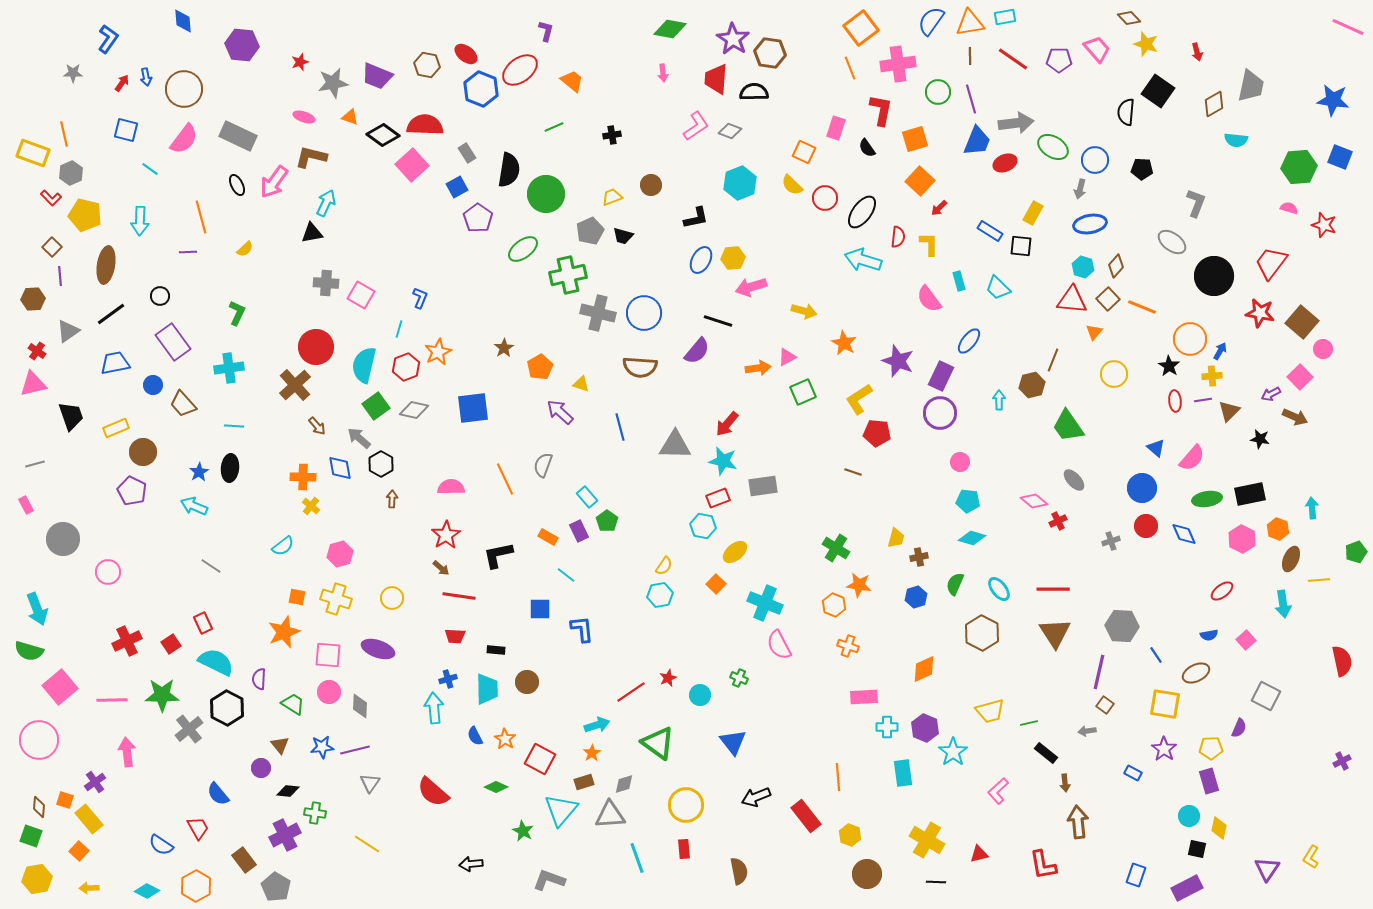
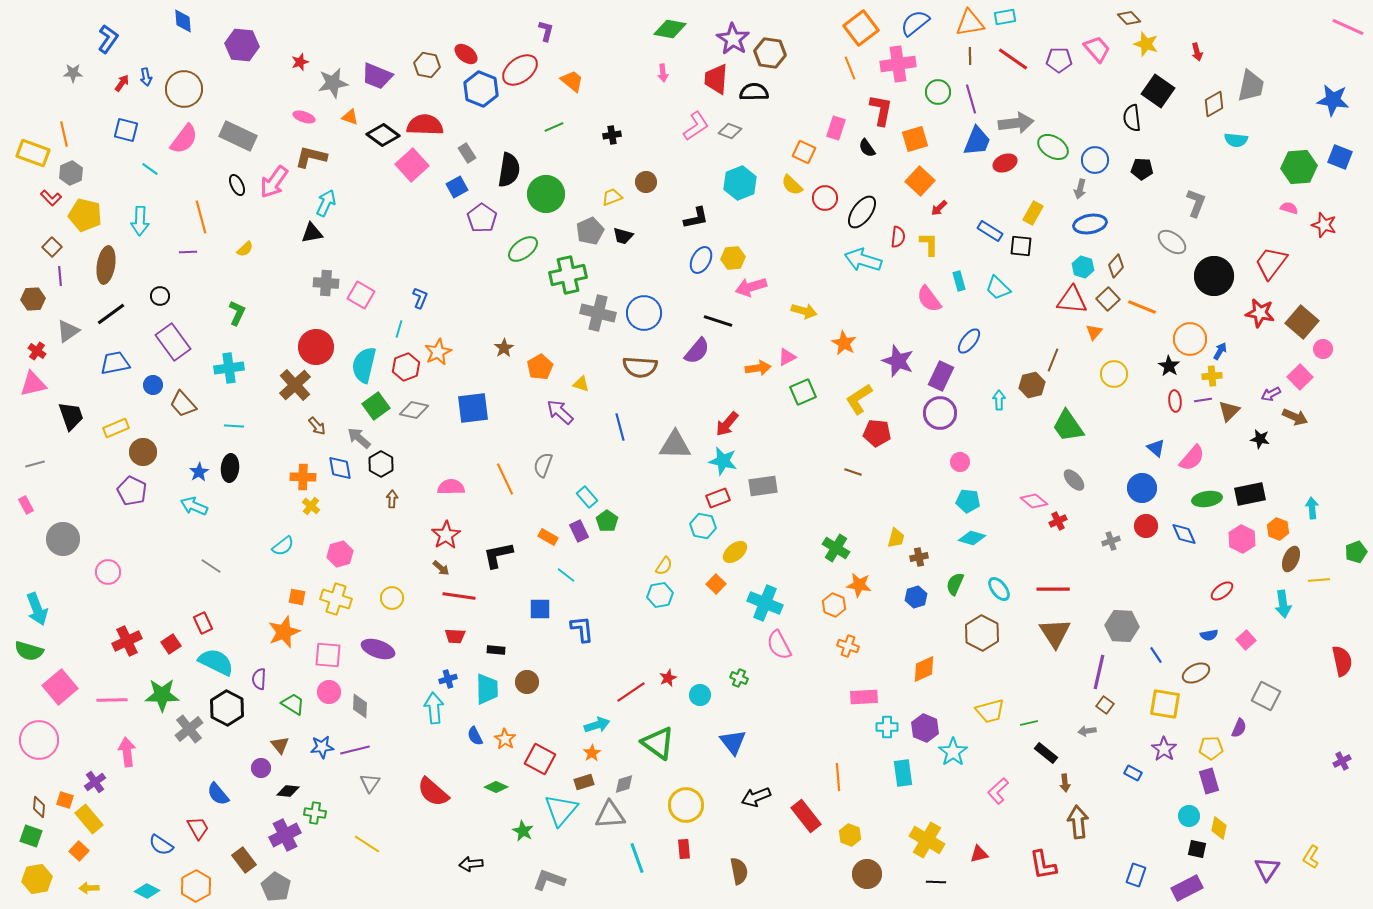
blue semicircle at (931, 21): moved 16 px left, 2 px down; rotated 16 degrees clockwise
black semicircle at (1126, 112): moved 6 px right, 6 px down; rotated 12 degrees counterclockwise
brown circle at (651, 185): moved 5 px left, 3 px up
purple pentagon at (478, 218): moved 4 px right
